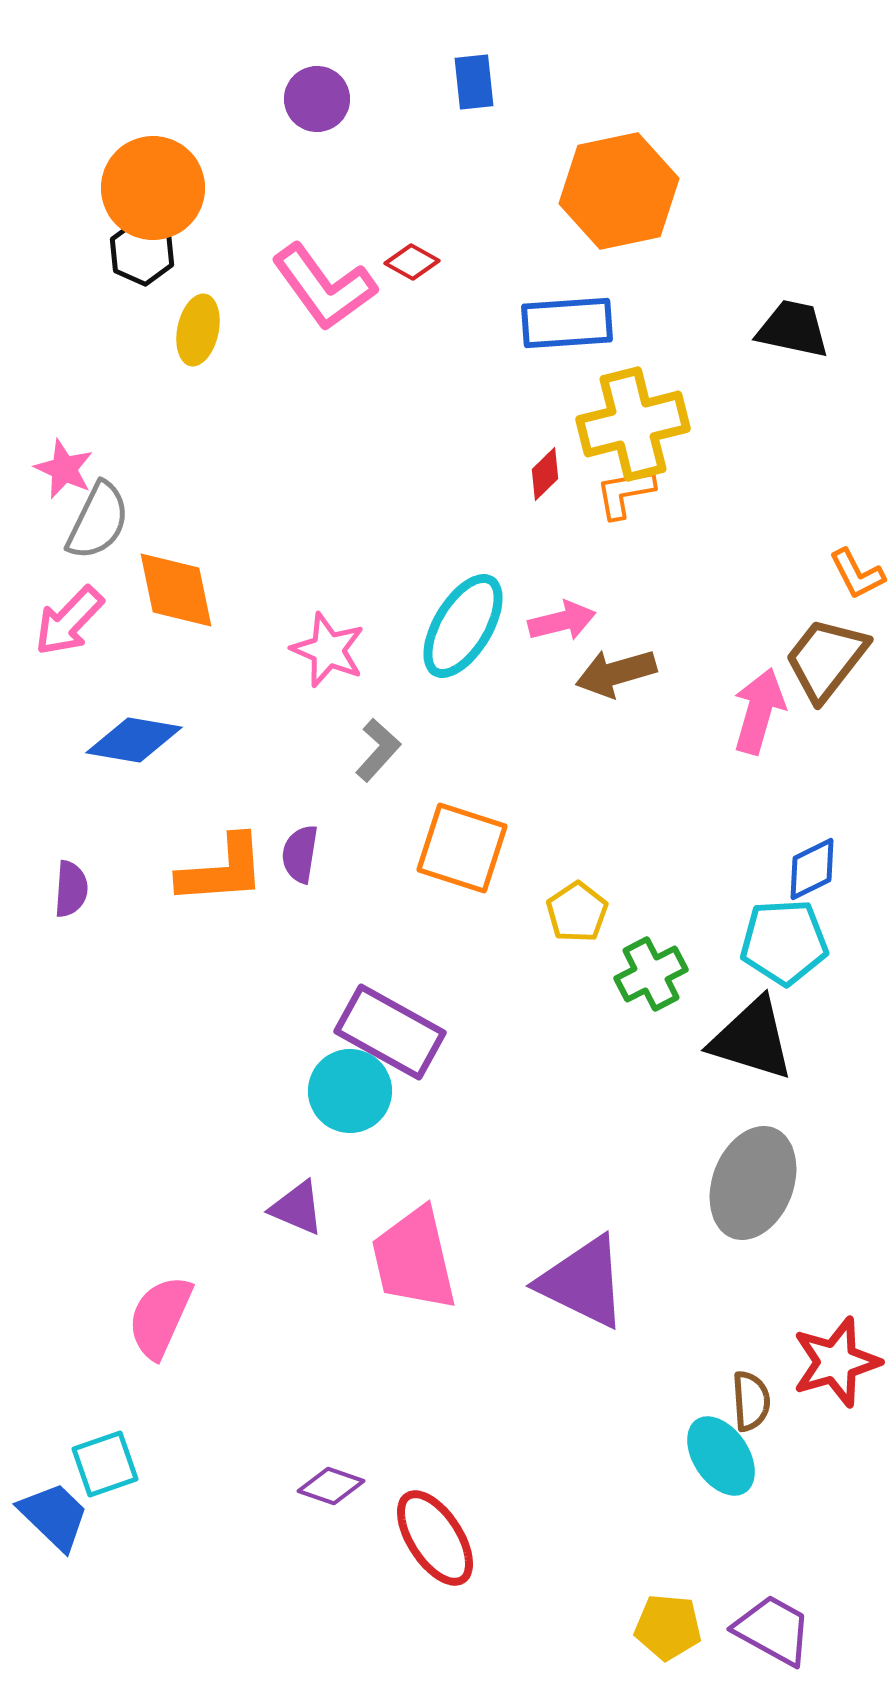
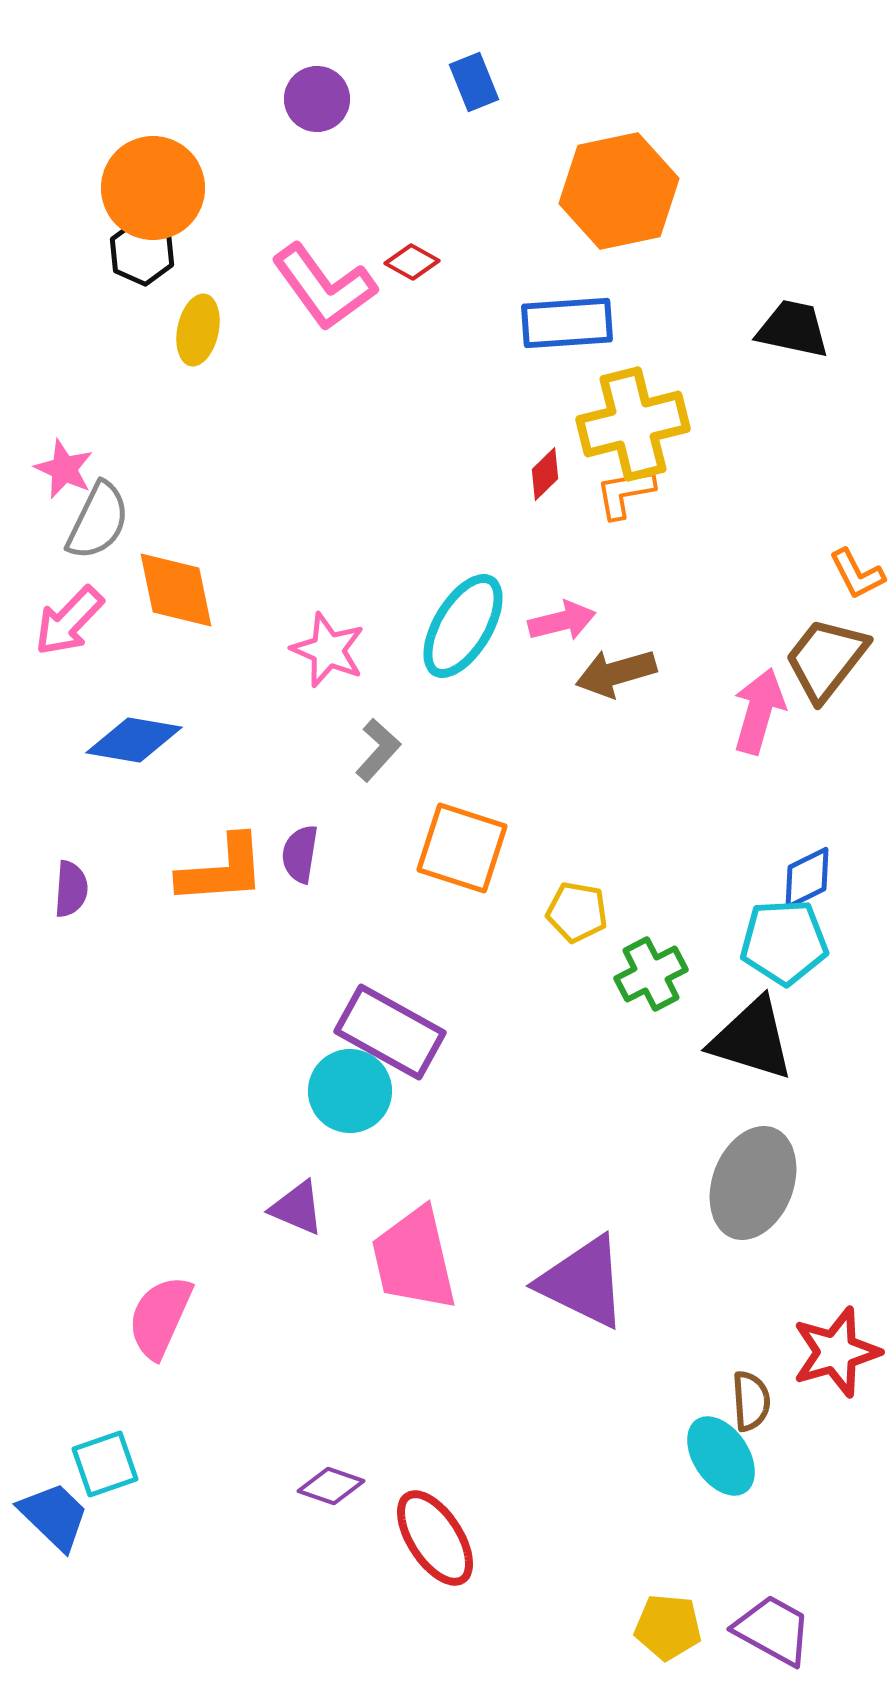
blue rectangle at (474, 82): rotated 16 degrees counterclockwise
blue diamond at (812, 869): moved 5 px left, 9 px down
yellow pentagon at (577, 912): rotated 28 degrees counterclockwise
red star at (836, 1362): moved 10 px up
